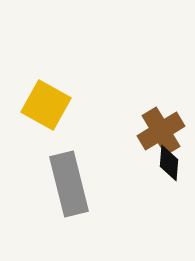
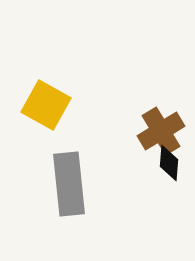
gray rectangle: rotated 8 degrees clockwise
